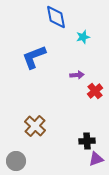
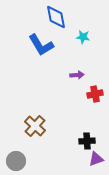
cyan star: rotated 24 degrees clockwise
blue L-shape: moved 7 px right, 12 px up; rotated 100 degrees counterclockwise
red cross: moved 3 px down; rotated 28 degrees clockwise
